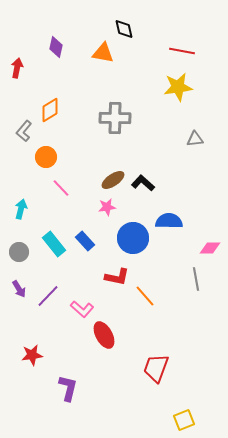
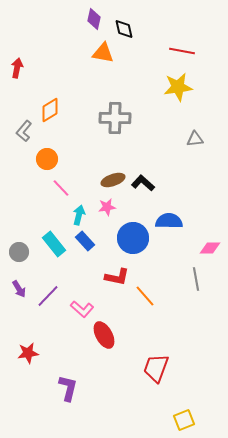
purple diamond: moved 38 px right, 28 px up
orange circle: moved 1 px right, 2 px down
brown ellipse: rotated 15 degrees clockwise
cyan arrow: moved 58 px right, 6 px down
red star: moved 4 px left, 2 px up
